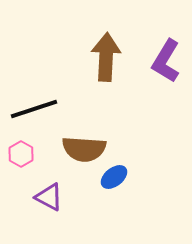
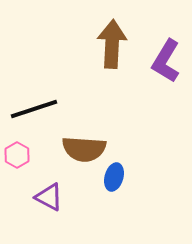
brown arrow: moved 6 px right, 13 px up
pink hexagon: moved 4 px left, 1 px down
blue ellipse: rotated 36 degrees counterclockwise
